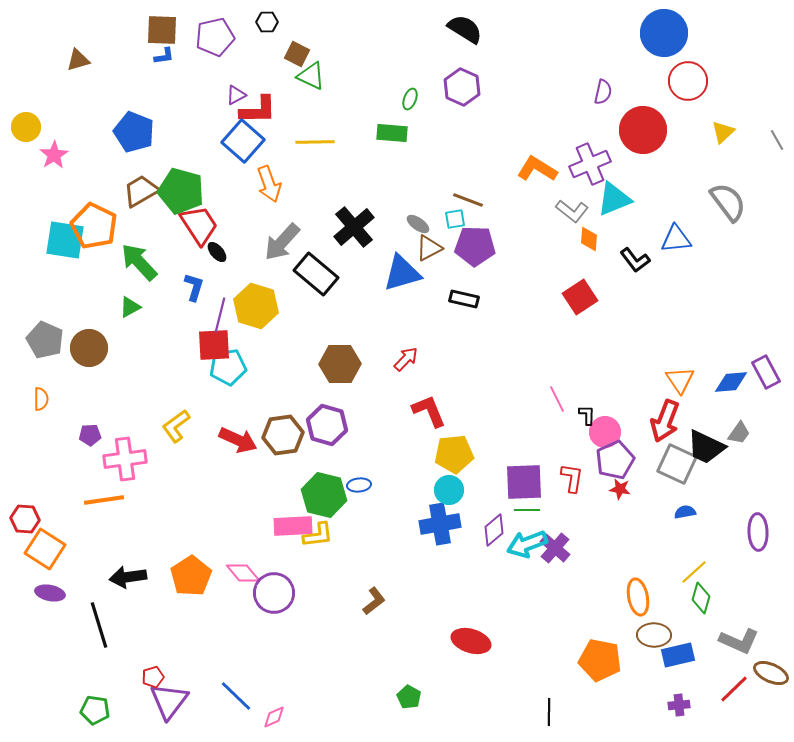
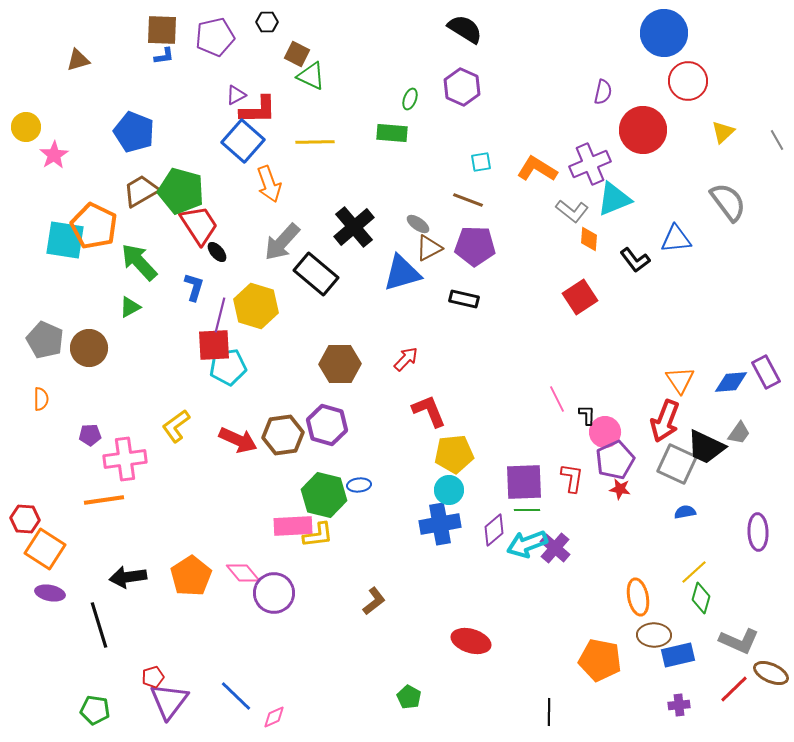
cyan square at (455, 219): moved 26 px right, 57 px up
